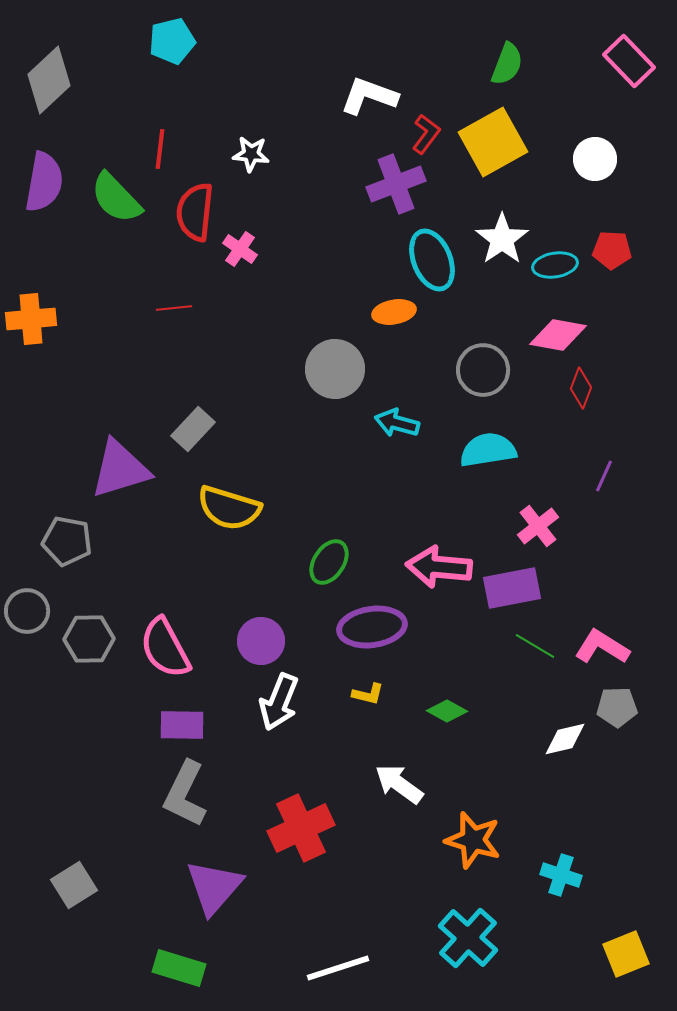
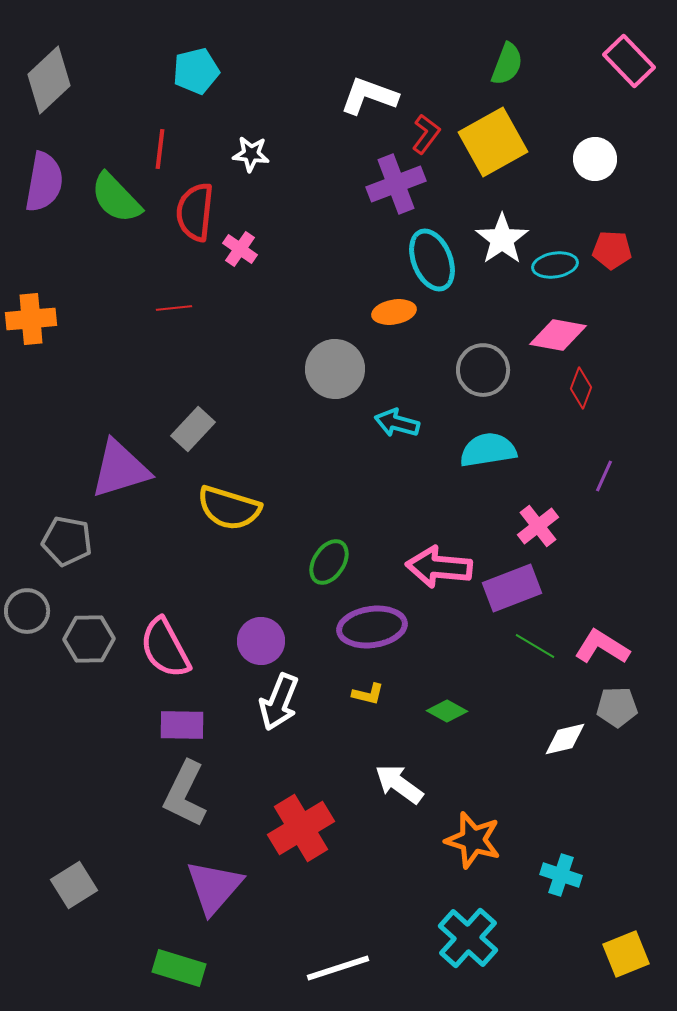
cyan pentagon at (172, 41): moved 24 px right, 30 px down
purple rectangle at (512, 588): rotated 10 degrees counterclockwise
red cross at (301, 828): rotated 6 degrees counterclockwise
